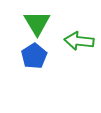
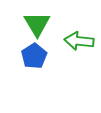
green triangle: moved 1 px down
